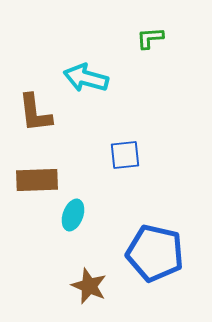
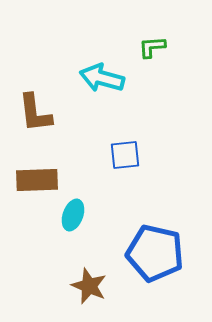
green L-shape: moved 2 px right, 9 px down
cyan arrow: moved 16 px right
